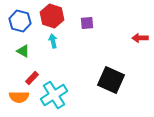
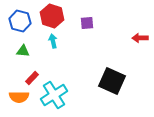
green triangle: rotated 24 degrees counterclockwise
black square: moved 1 px right, 1 px down
